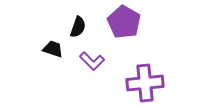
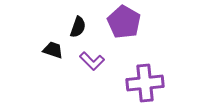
black trapezoid: moved 1 px down
